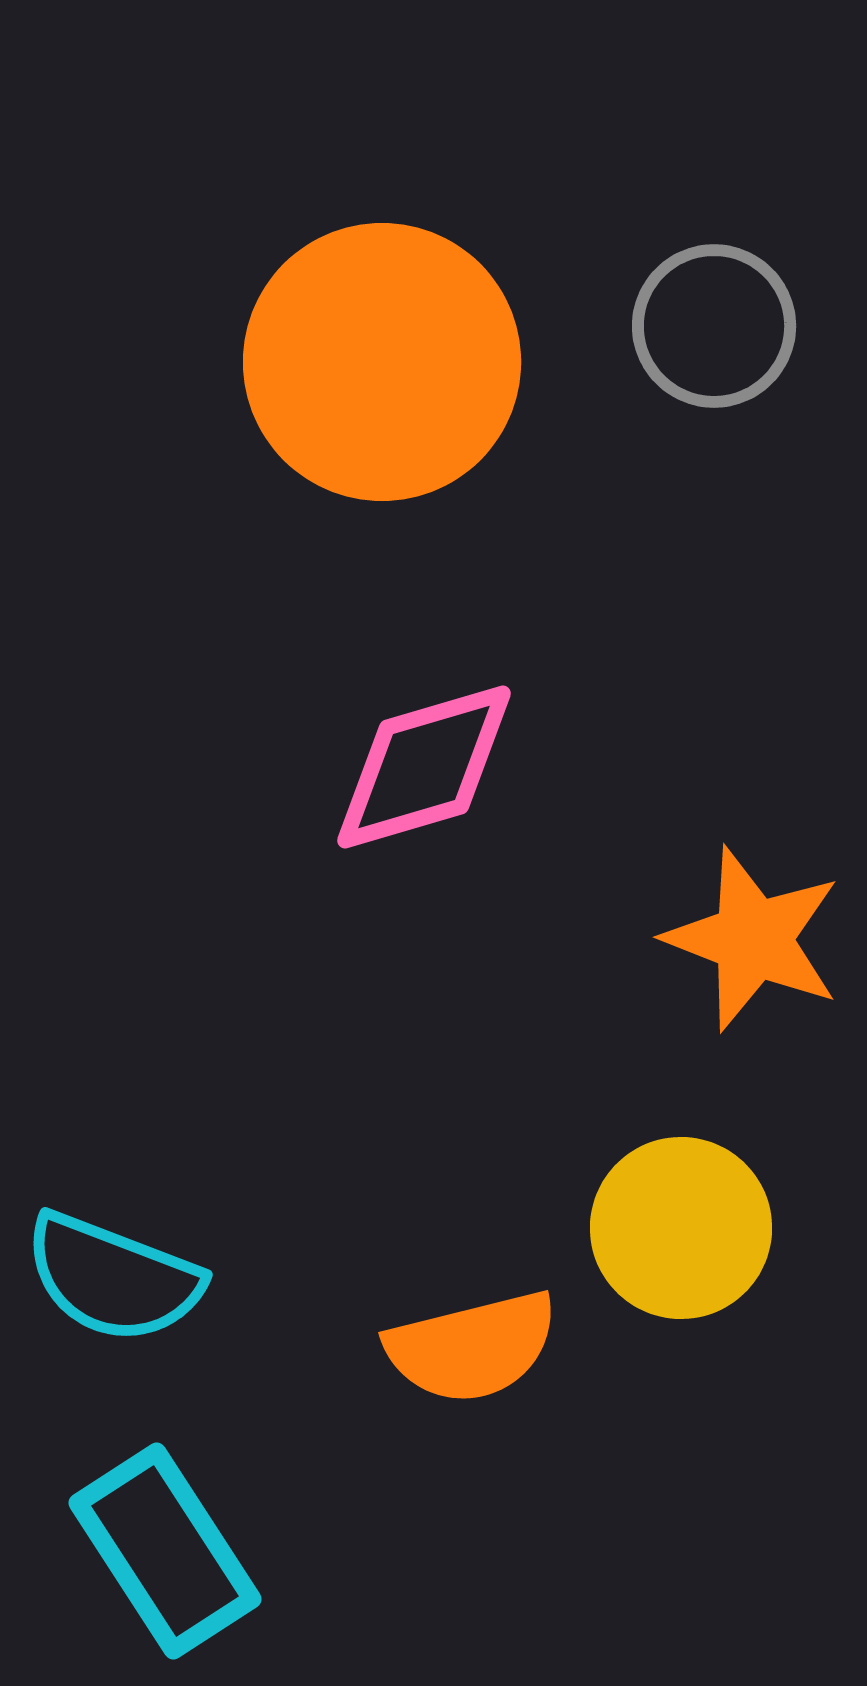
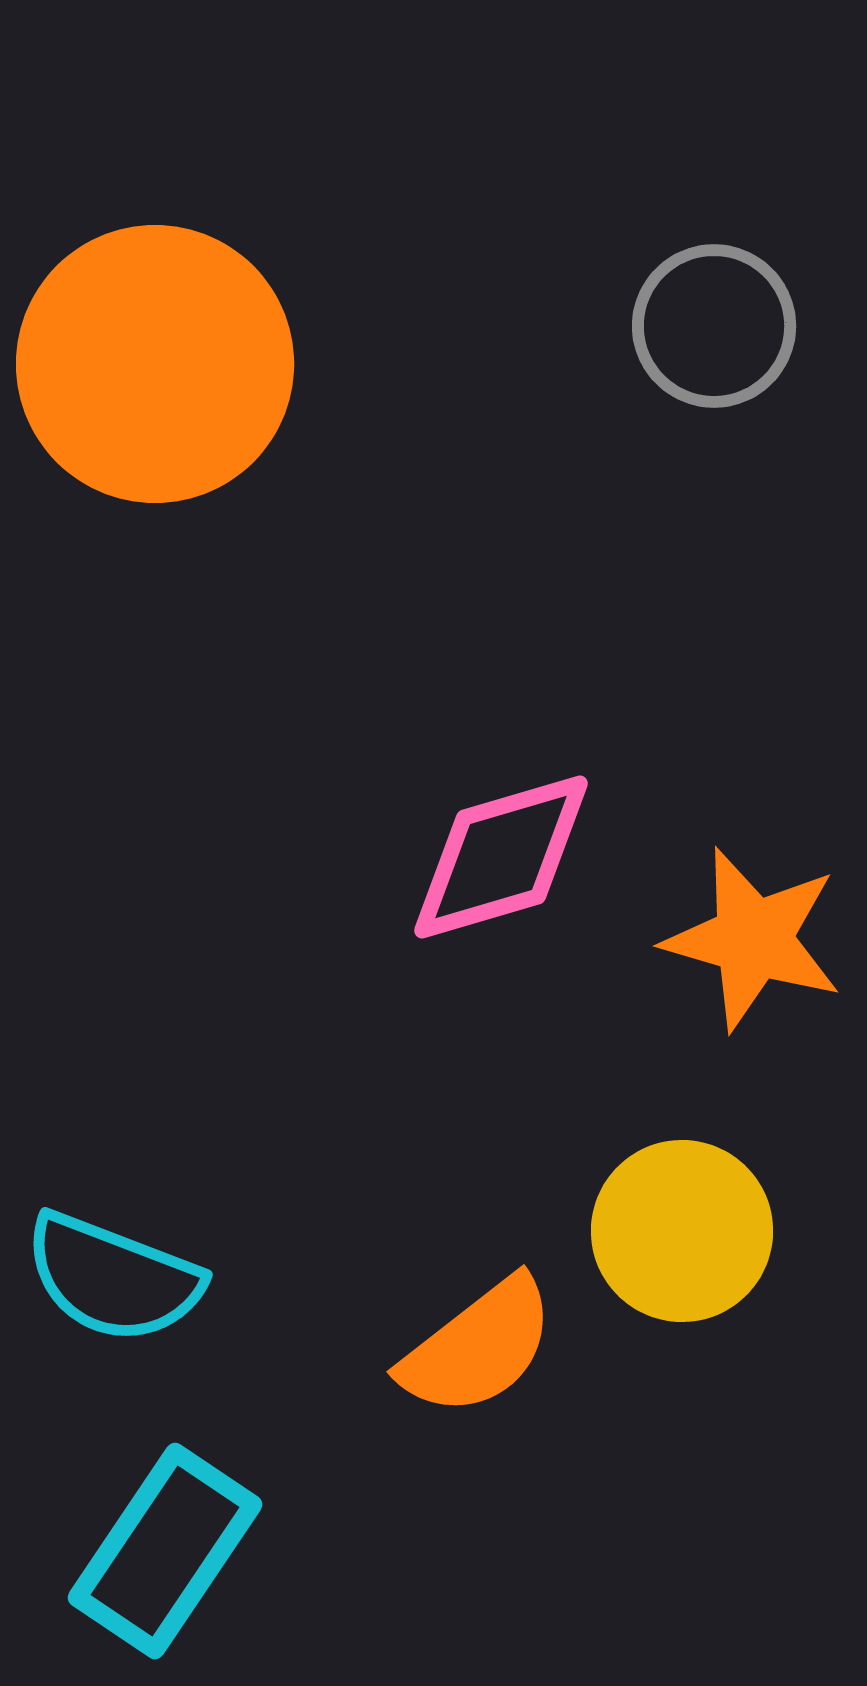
orange circle: moved 227 px left, 2 px down
pink diamond: moved 77 px right, 90 px down
orange star: rotated 5 degrees counterclockwise
yellow circle: moved 1 px right, 3 px down
orange semicircle: moved 6 px right; rotated 24 degrees counterclockwise
cyan rectangle: rotated 67 degrees clockwise
